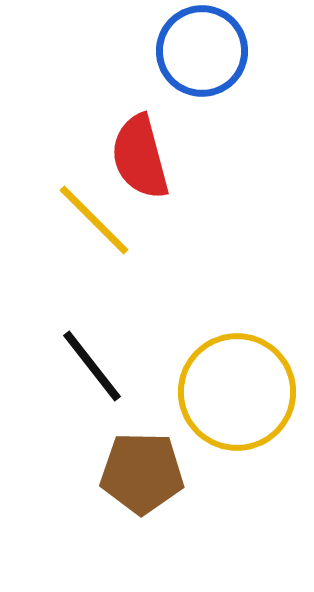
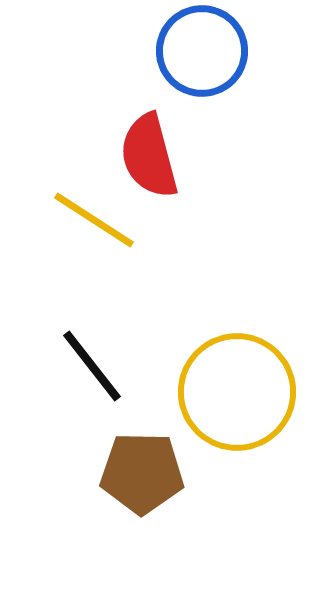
red semicircle: moved 9 px right, 1 px up
yellow line: rotated 12 degrees counterclockwise
